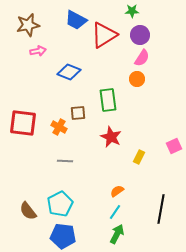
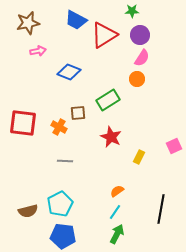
brown star: moved 2 px up
green rectangle: rotated 65 degrees clockwise
brown semicircle: rotated 66 degrees counterclockwise
